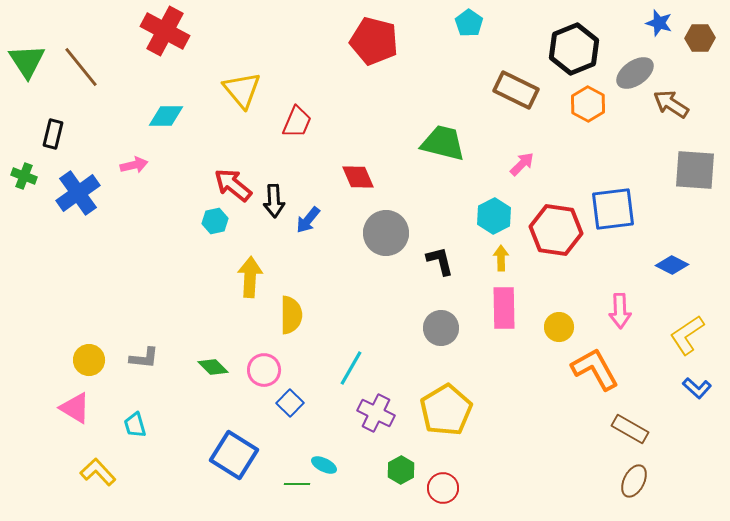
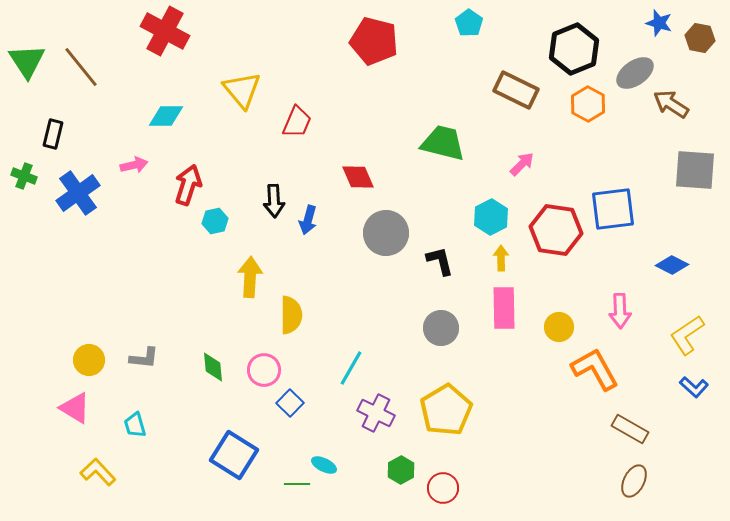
brown hexagon at (700, 38): rotated 12 degrees clockwise
red arrow at (233, 185): moved 45 px left; rotated 69 degrees clockwise
cyan hexagon at (494, 216): moved 3 px left, 1 px down
blue arrow at (308, 220): rotated 24 degrees counterclockwise
green diamond at (213, 367): rotated 40 degrees clockwise
blue L-shape at (697, 388): moved 3 px left, 1 px up
